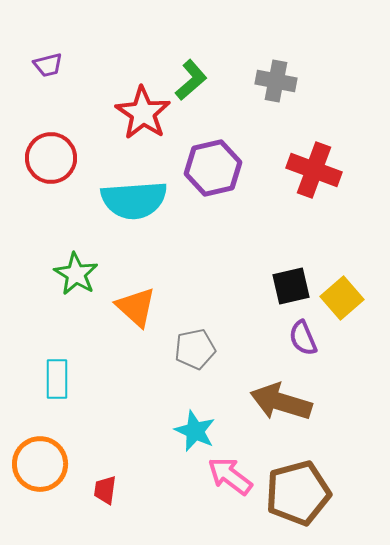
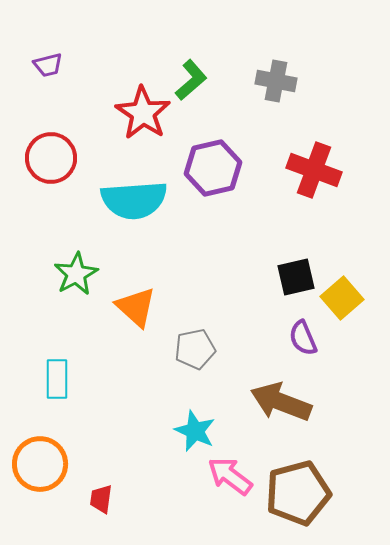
green star: rotated 12 degrees clockwise
black square: moved 5 px right, 9 px up
brown arrow: rotated 4 degrees clockwise
red trapezoid: moved 4 px left, 9 px down
